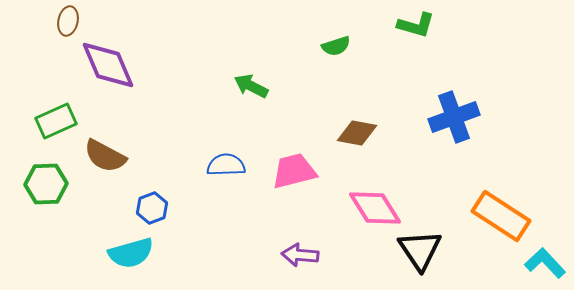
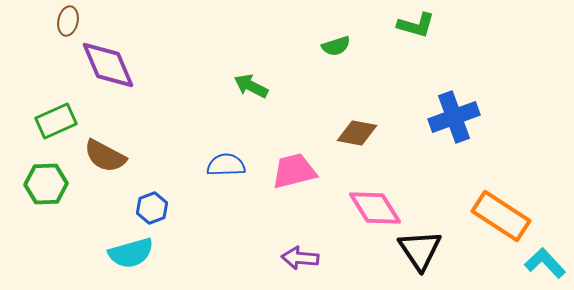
purple arrow: moved 3 px down
